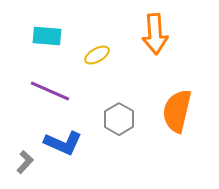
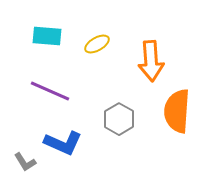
orange arrow: moved 4 px left, 27 px down
yellow ellipse: moved 11 px up
orange semicircle: rotated 9 degrees counterclockwise
gray L-shape: rotated 105 degrees clockwise
